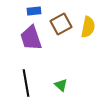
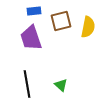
brown square: moved 3 px up; rotated 15 degrees clockwise
black line: moved 1 px right, 1 px down
